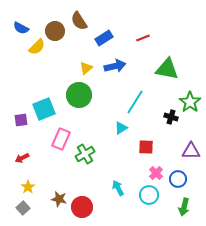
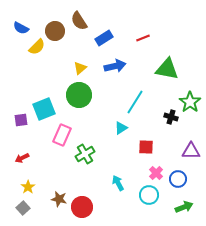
yellow triangle: moved 6 px left
pink rectangle: moved 1 px right, 4 px up
cyan arrow: moved 5 px up
green arrow: rotated 126 degrees counterclockwise
